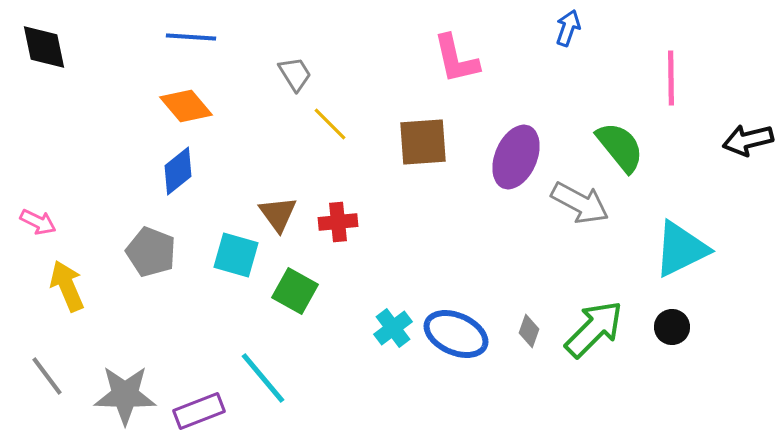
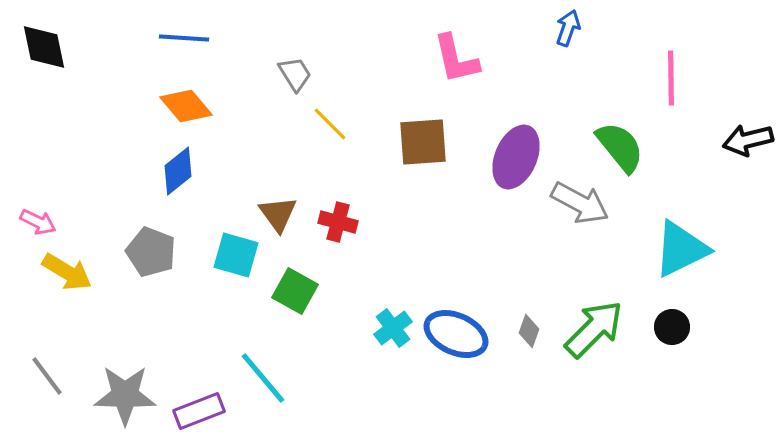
blue line: moved 7 px left, 1 px down
red cross: rotated 21 degrees clockwise
yellow arrow: moved 14 px up; rotated 144 degrees clockwise
